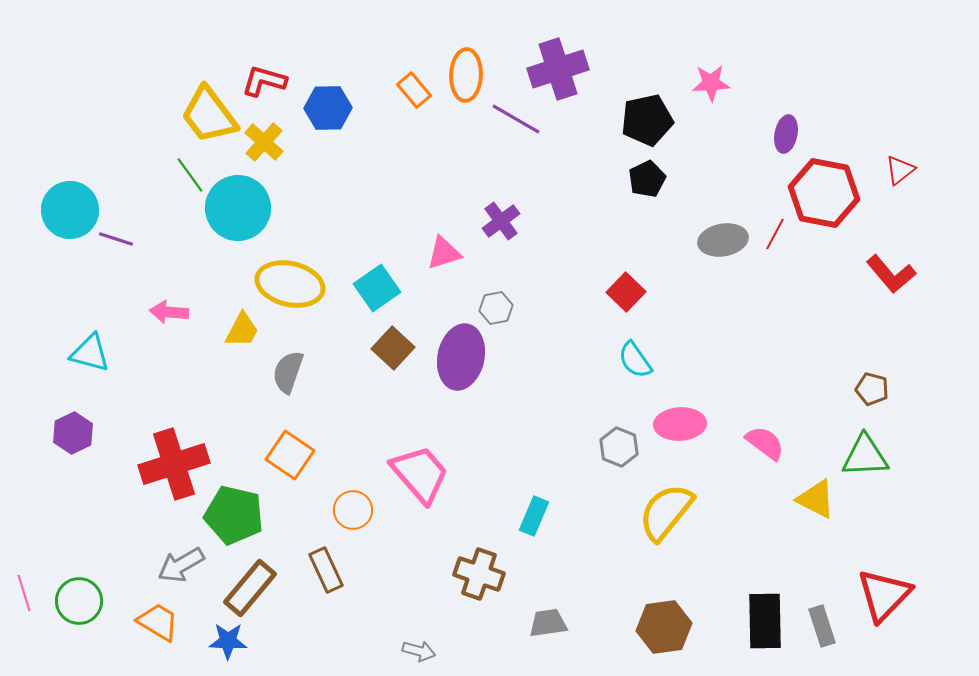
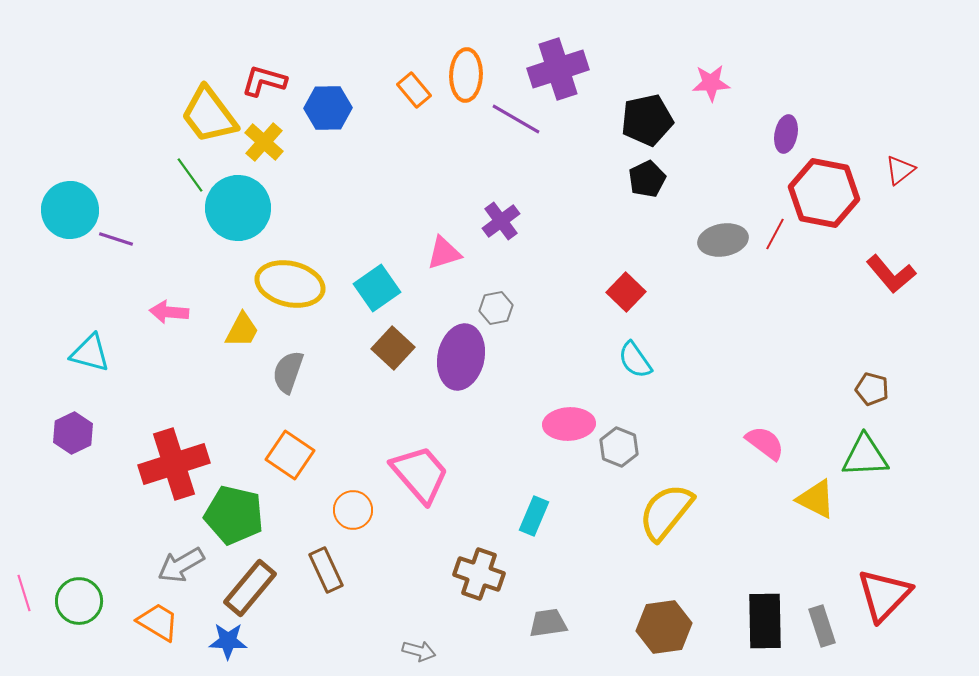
pink ellipse at (680, 424): moved 111 px left
